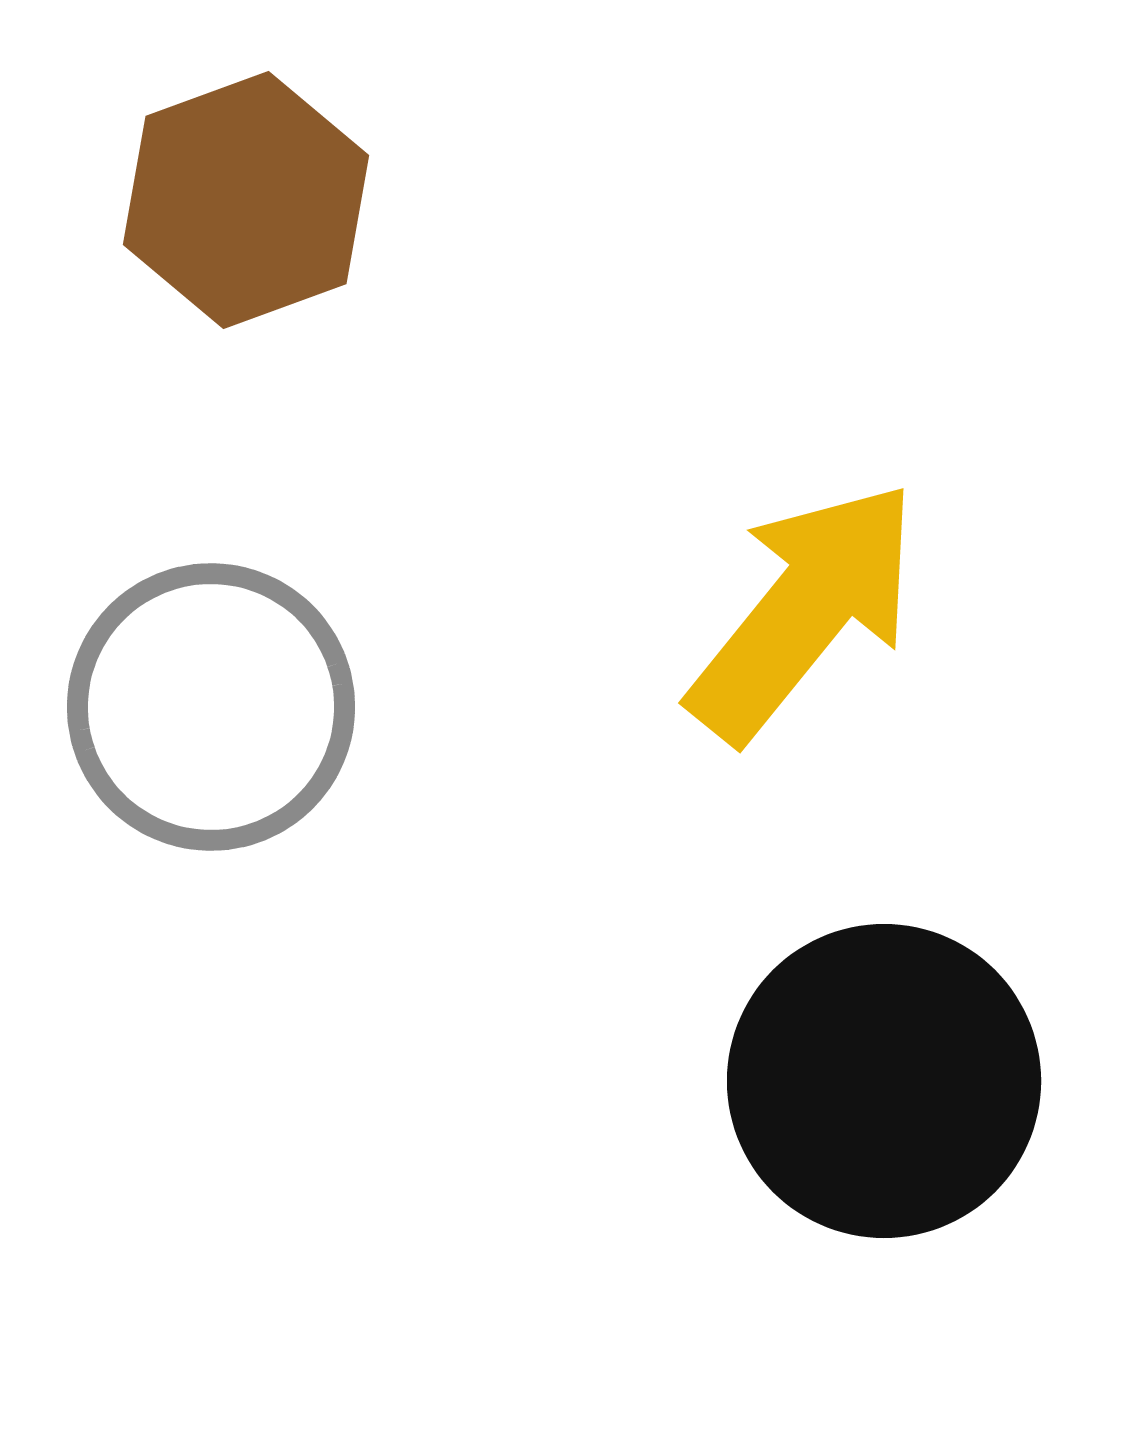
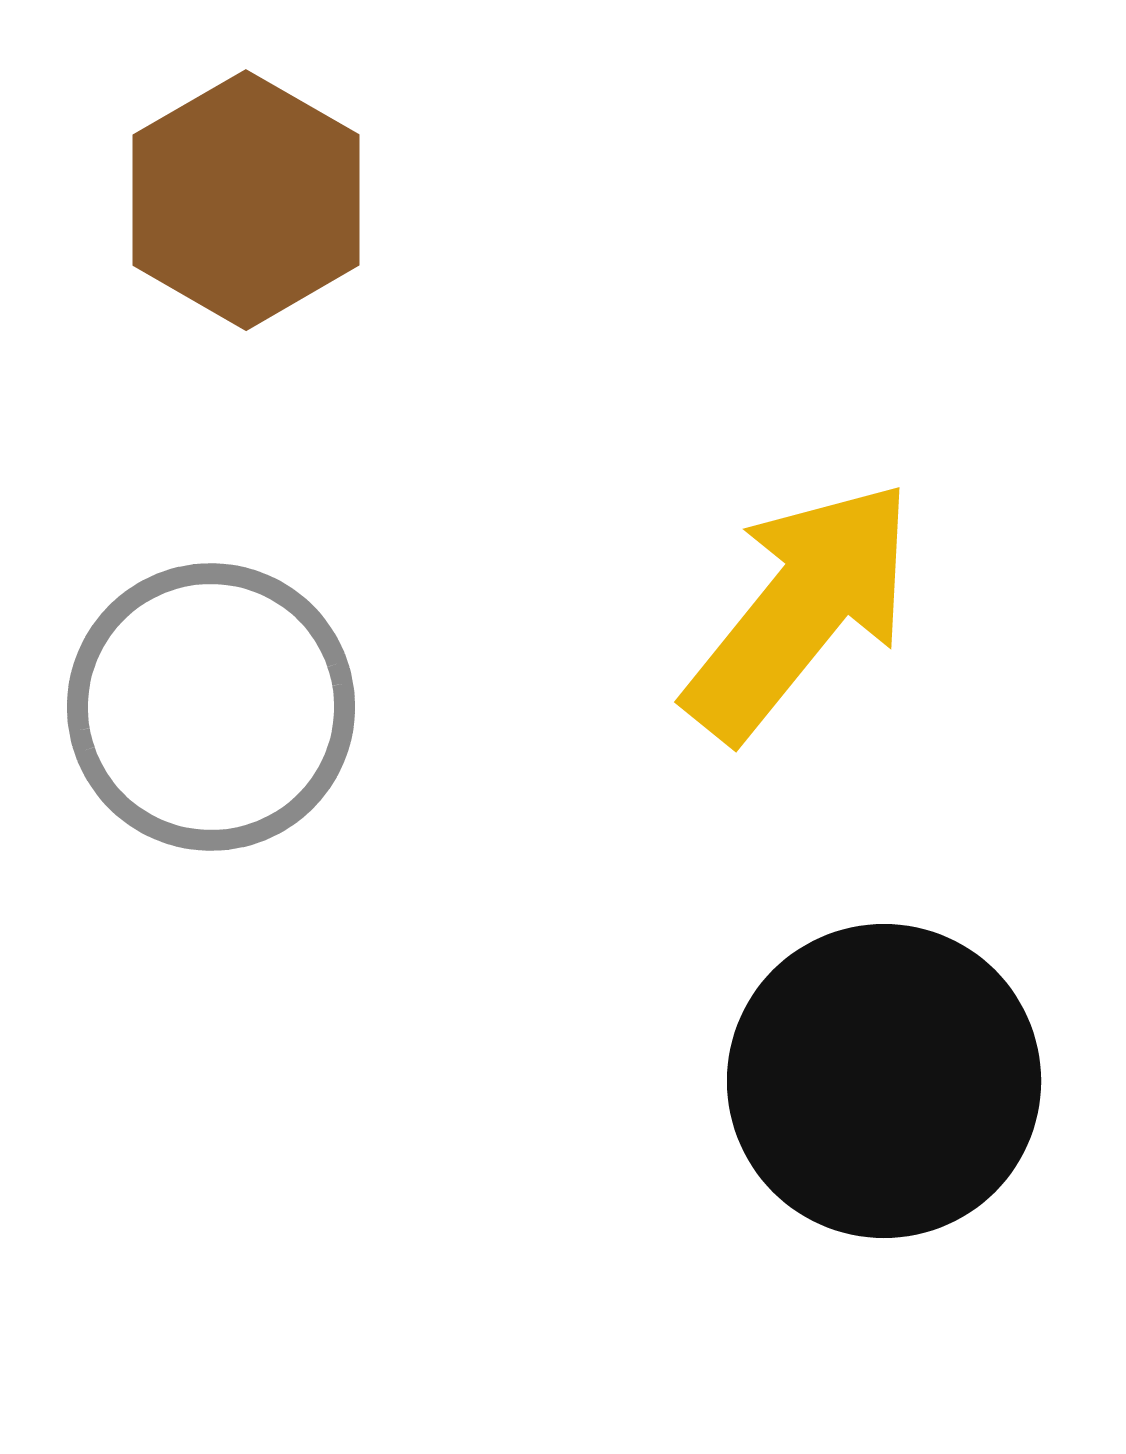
brown hexagon: rotated 10 degrees counterclockwise
yellow arrow: moved 4 px left, 1 px up
